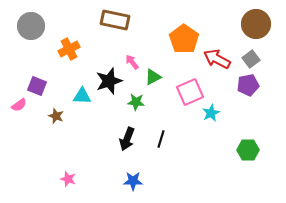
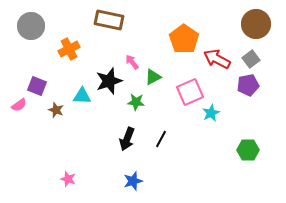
brown rectangle: moved 6 px left
brown star: moved 6 px up
black line: rotated 12 degrees clockwise
blue star: rotated 18 degrees counterclockwise
